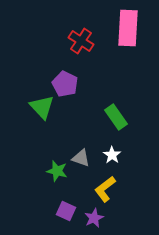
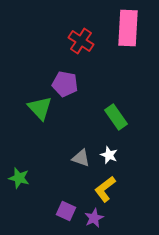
purple pentagon: rotated 15 degrees counterclockwise
green triangle: moved 2 px left, 1 px down
white star: moved 3 px left; rotated 12 degrees counterclockwise
green star: moved 38 px left, 7 px down
